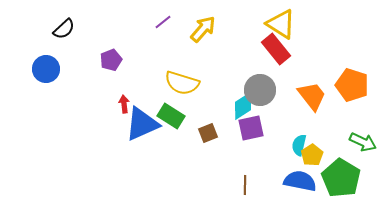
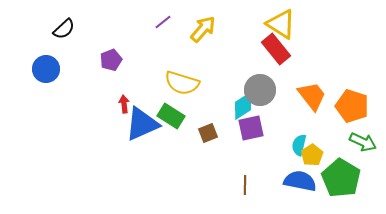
orange pentagon: moved 21 px down
